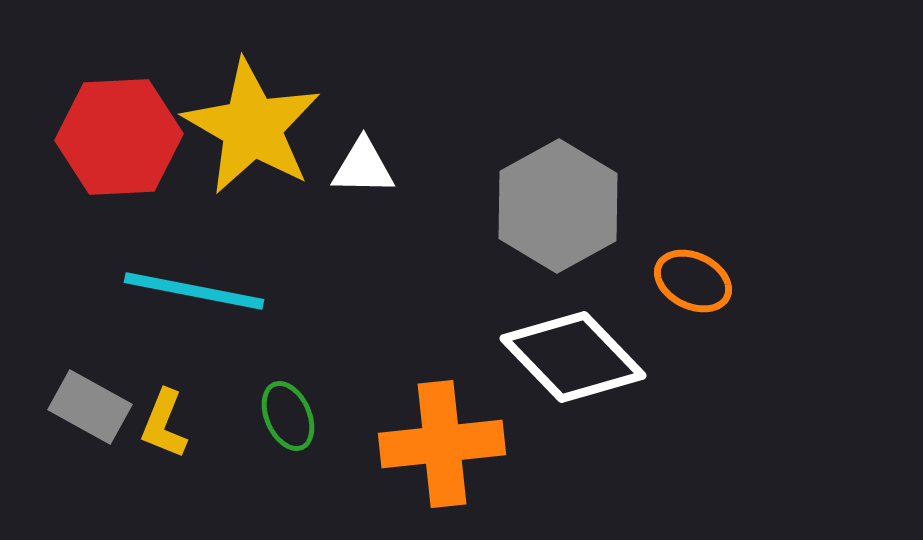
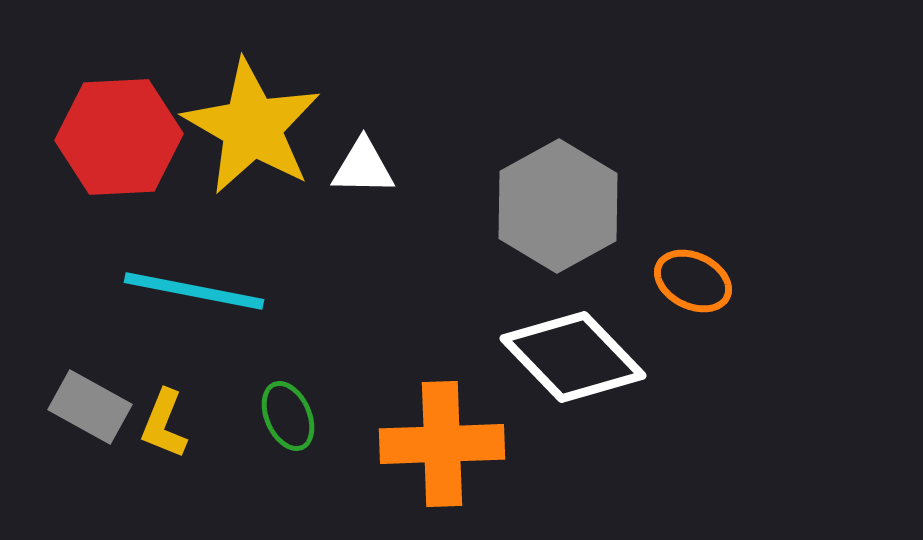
orange cross: rotated 4 degrees clockwise
